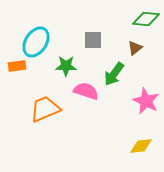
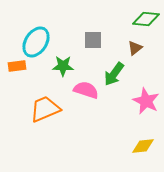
green star: moved 3 px left
pink semicircle: moved 1 px up
yellow diamond: moved 2 px right
